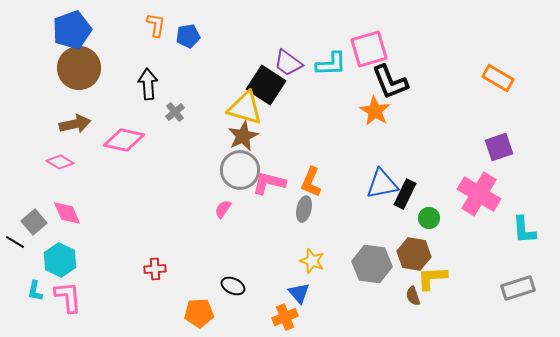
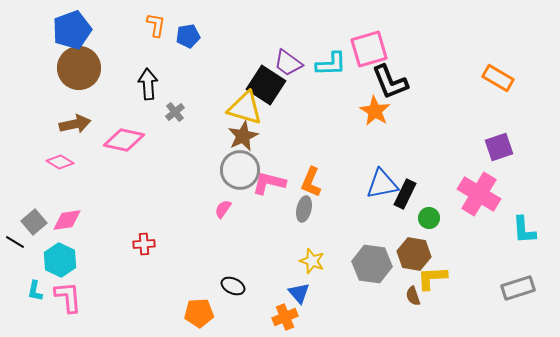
pink diamond at (67, 213): moved 7 px down; rotated 76 degrees counterclockwise
red cross at (155, 269): moved 11 px left, 25 px up
